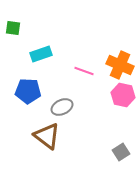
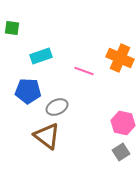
green square: moved 1 px left
cyan rectangle: moved 2 px down
orange cross: moved 7 px up
pink hexagon: moved 28 px down
gray ellipse: moved 5 px left
